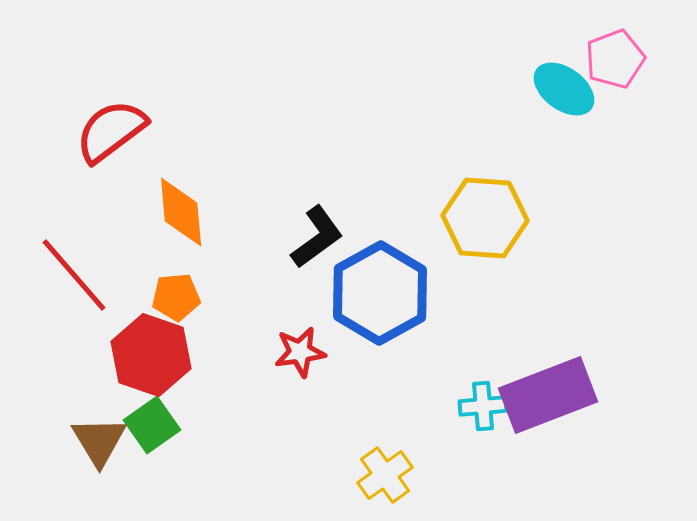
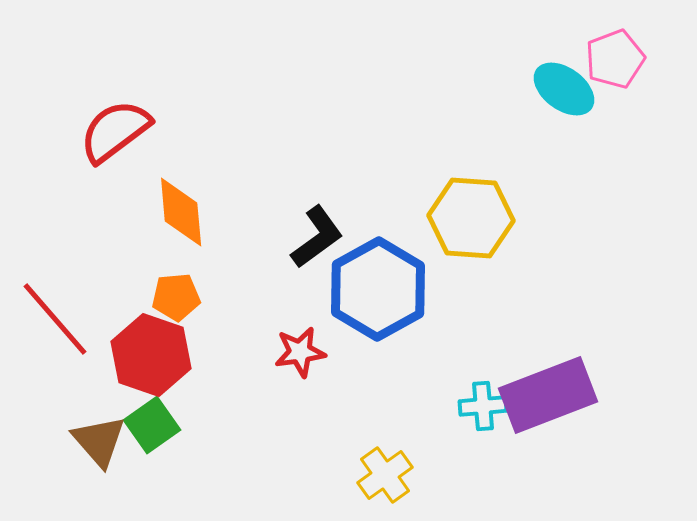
red semicircle: moved 4 px right
yellow hexagon: moved 14 px left
red line: moved 19 px left, 44 px down
blue hexagon: moved 2 px left, 4 px up
brown triangle: rotated 10 degrees counterclockwise
